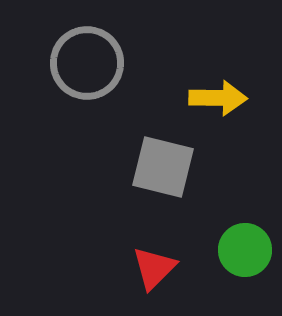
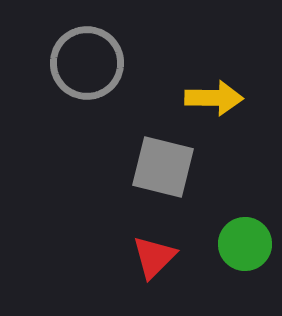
yellow arrow: moved 4 px left
green circle: moved 6 px up
red triangle: moved 11 px up
